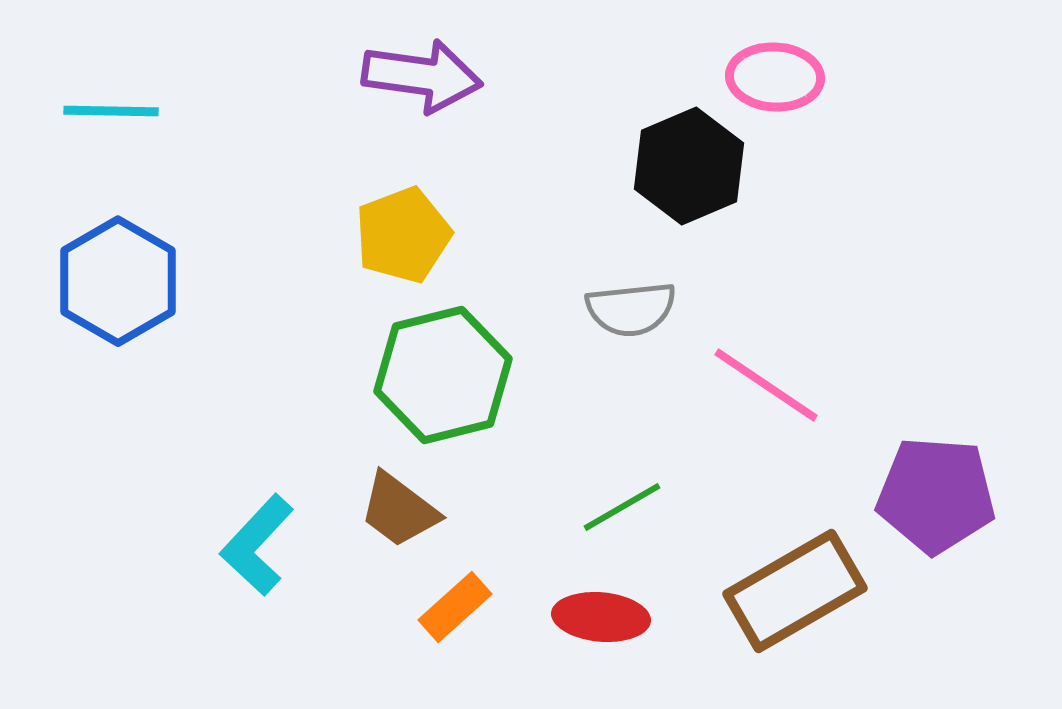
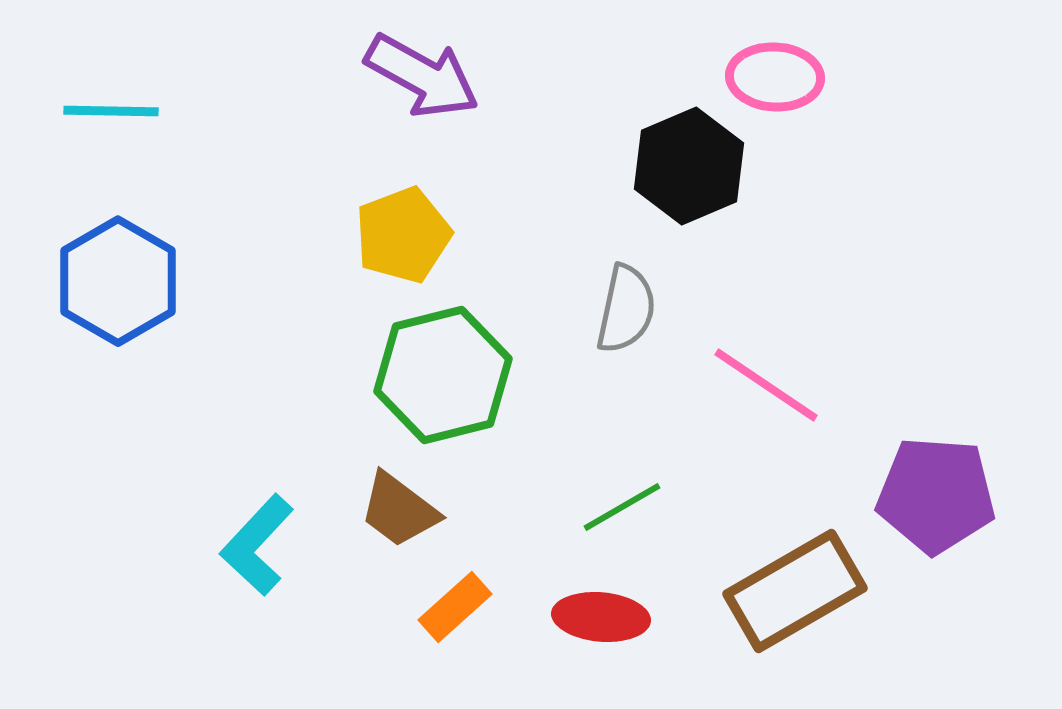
purple arrow: rotated 21 degrees clockwise
gray semicircle: moved 5 px left; rotated 72 degrees counterclockwise
